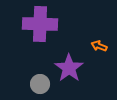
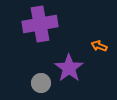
purple cross: rotated 12 degrees counterclockwise
gray circle: moved 1 px right, 1 px up
